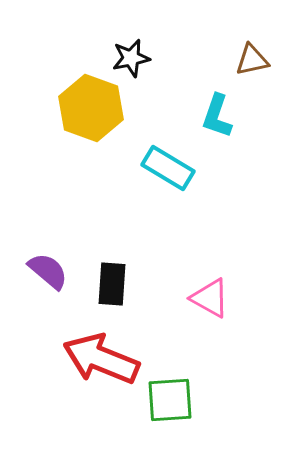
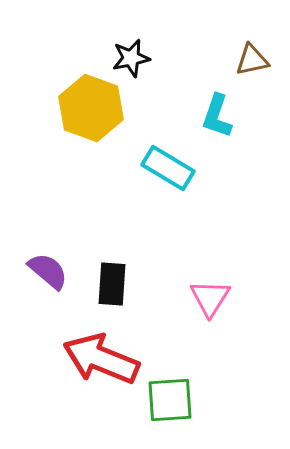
pink triangle: rotated 33 degrees clockwise
